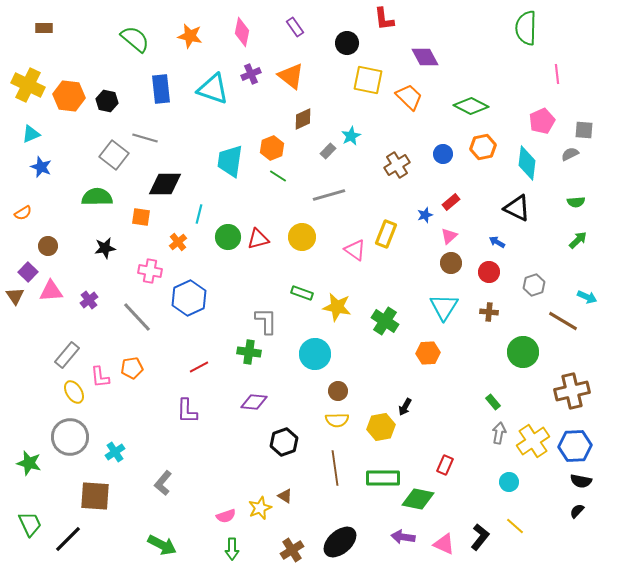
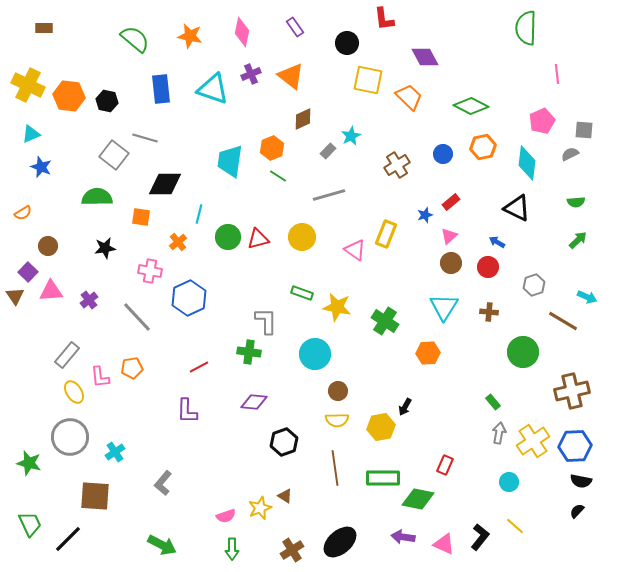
red circle at (489, 272): moved 1 px left, 5 px up
